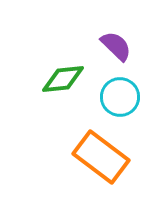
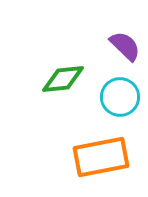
purple semicircle: moved 9 px right
orange rectangle: rotated 48 degrees counterclockwise
